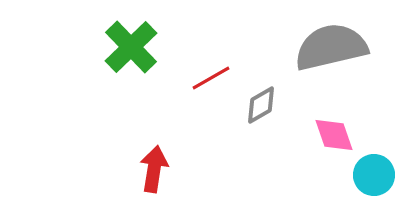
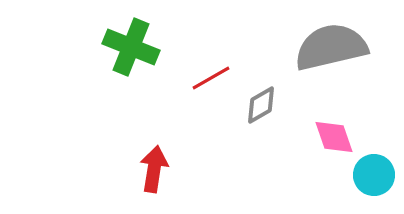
green cross: rotated 24 degrees counterclockwise
pink diamond: moved 2 px down
